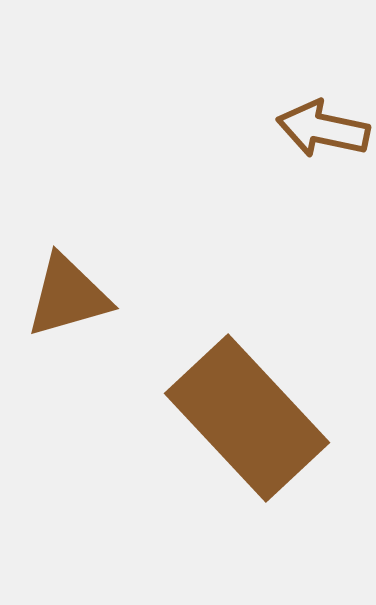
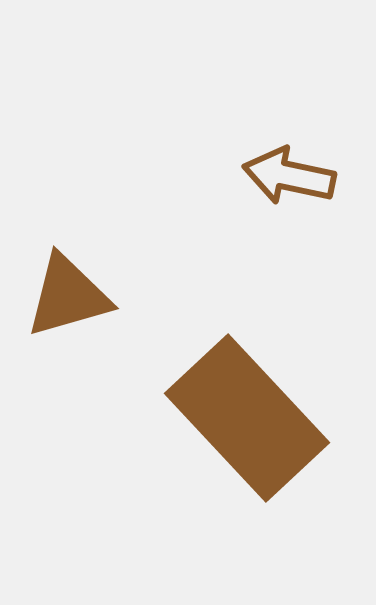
brown arrow: moved 34 px left, 47 px down
